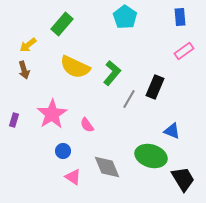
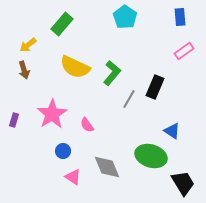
blue triangle: rotated 12 degrees clockwise
black trapezoid: moved 4 px down
